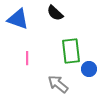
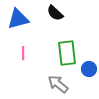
blue triangle: rotated 35 degrees counterclockwise
green rectangle: moved 4 px left, 2 px down
pink line: moved 4 px left, 5 px up
